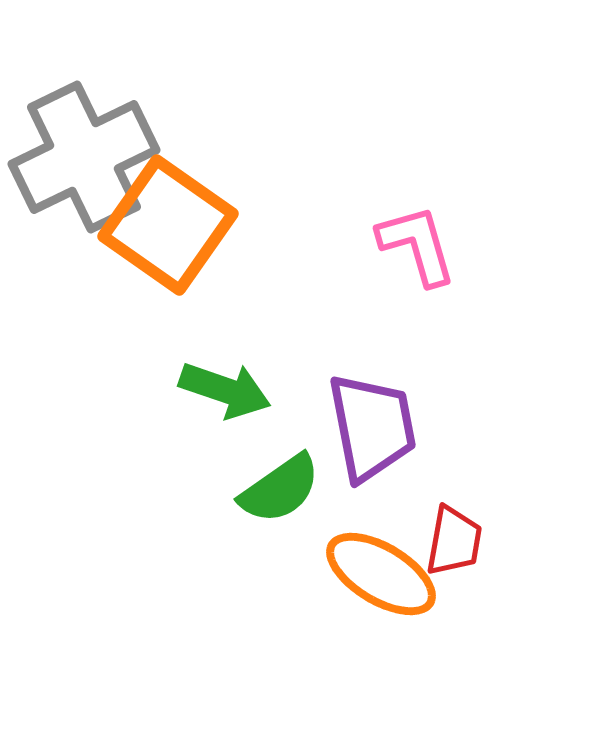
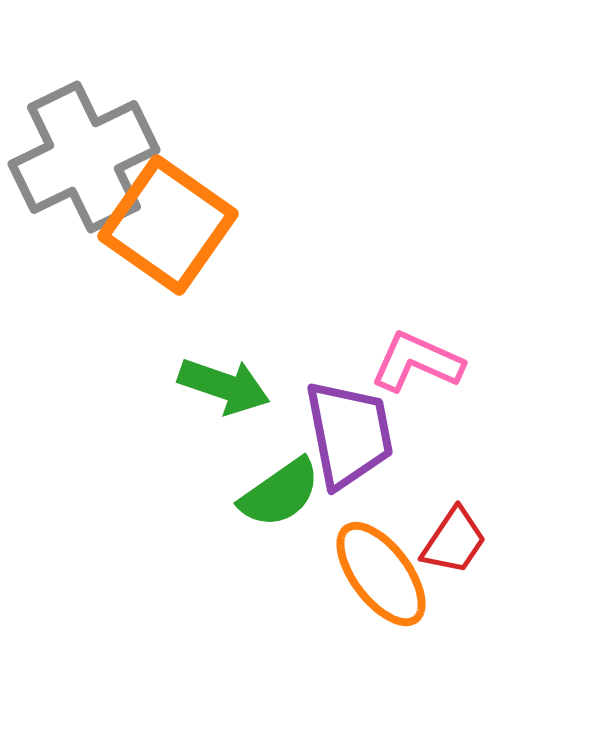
pink L-shape: moved 117 px down; rotated 50 degrees counterclockwise
green arrow: moved 1 px left, 4 px up
purple trapezoid: moved 23 px left, 7 px down
green semicircle: moved 4 px down
red trapezoid: rotated 24 degrees clockwise
orange ellipse: rotated 22 degrees clockwise
